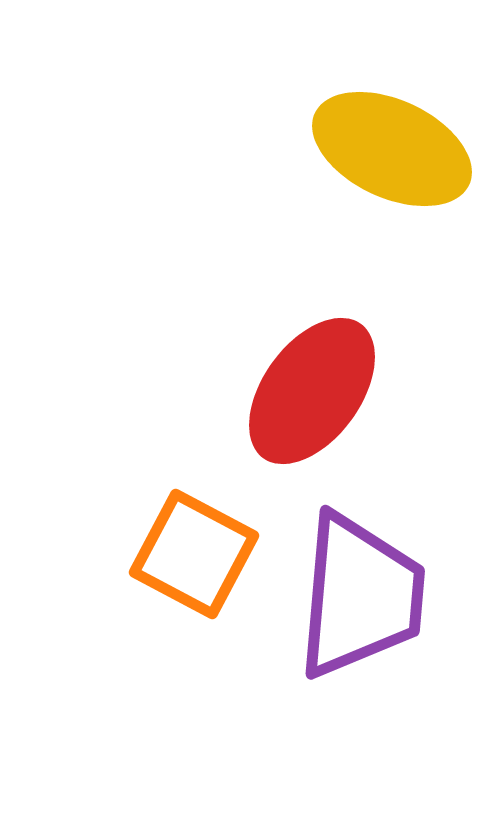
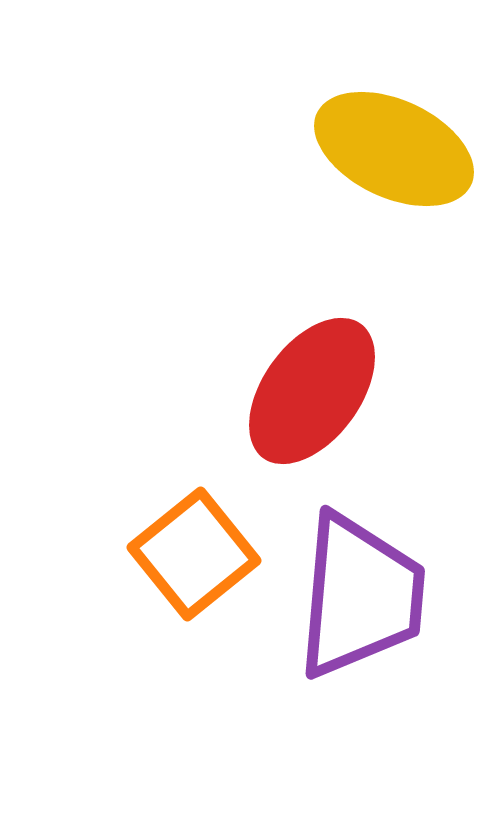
yellow ellipse: moved 2 px right
orange square: rotated 23 degrees clockwise
